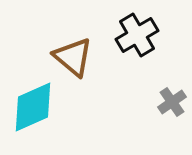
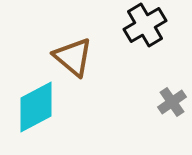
black cross: moved 8 px right, 10 px up
cyan diamond: moved 3 px right; rotated 4 degrees counterclockwise
